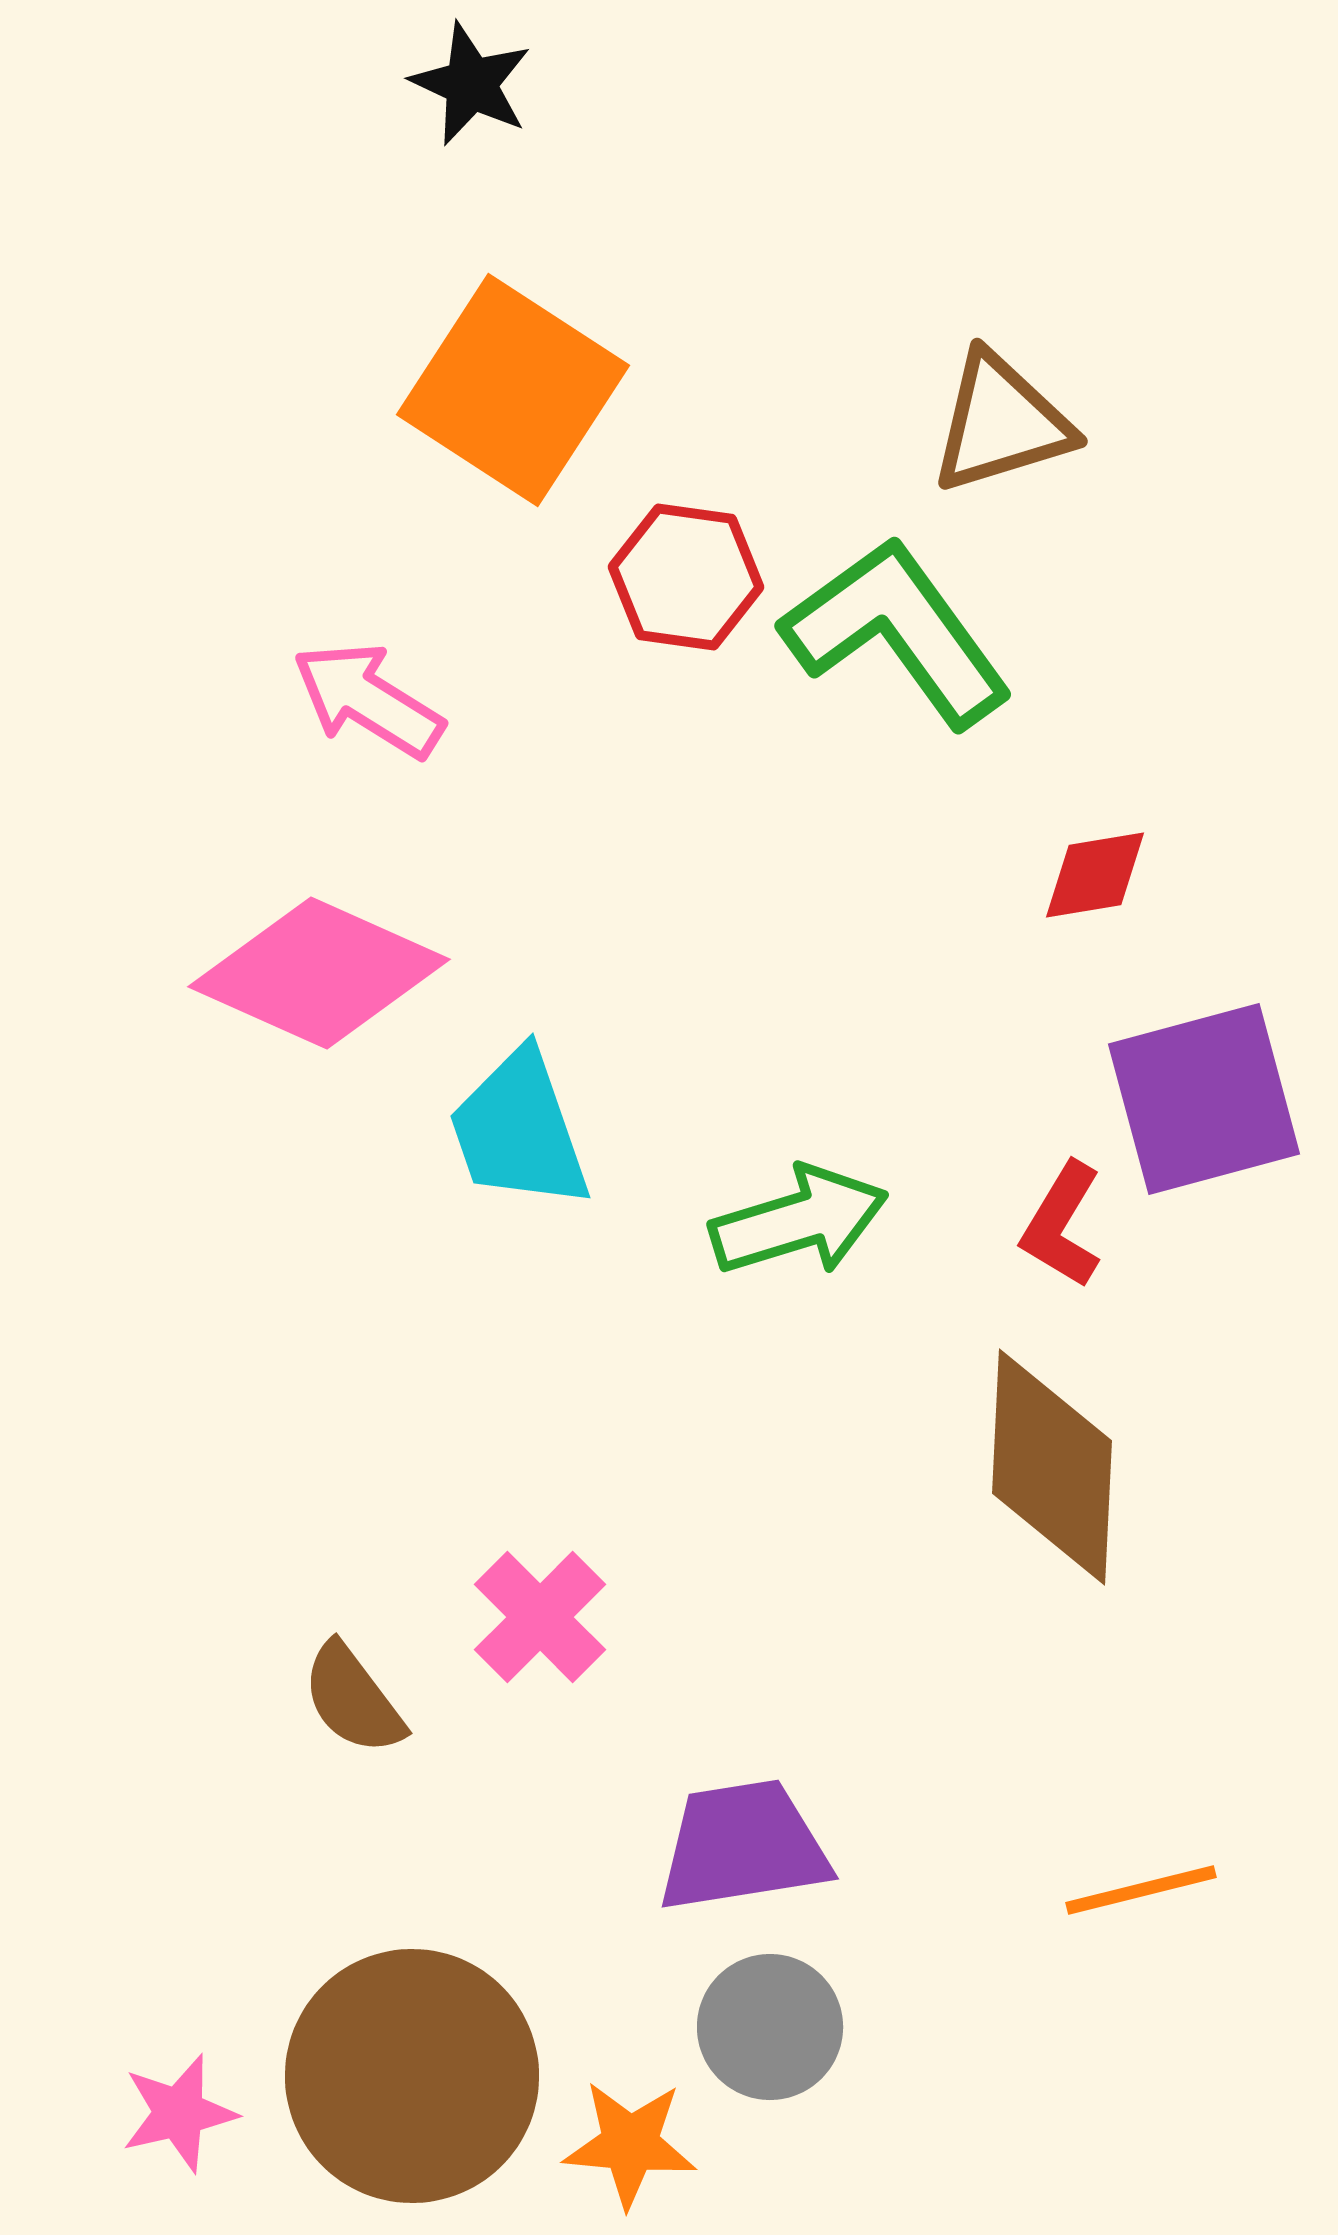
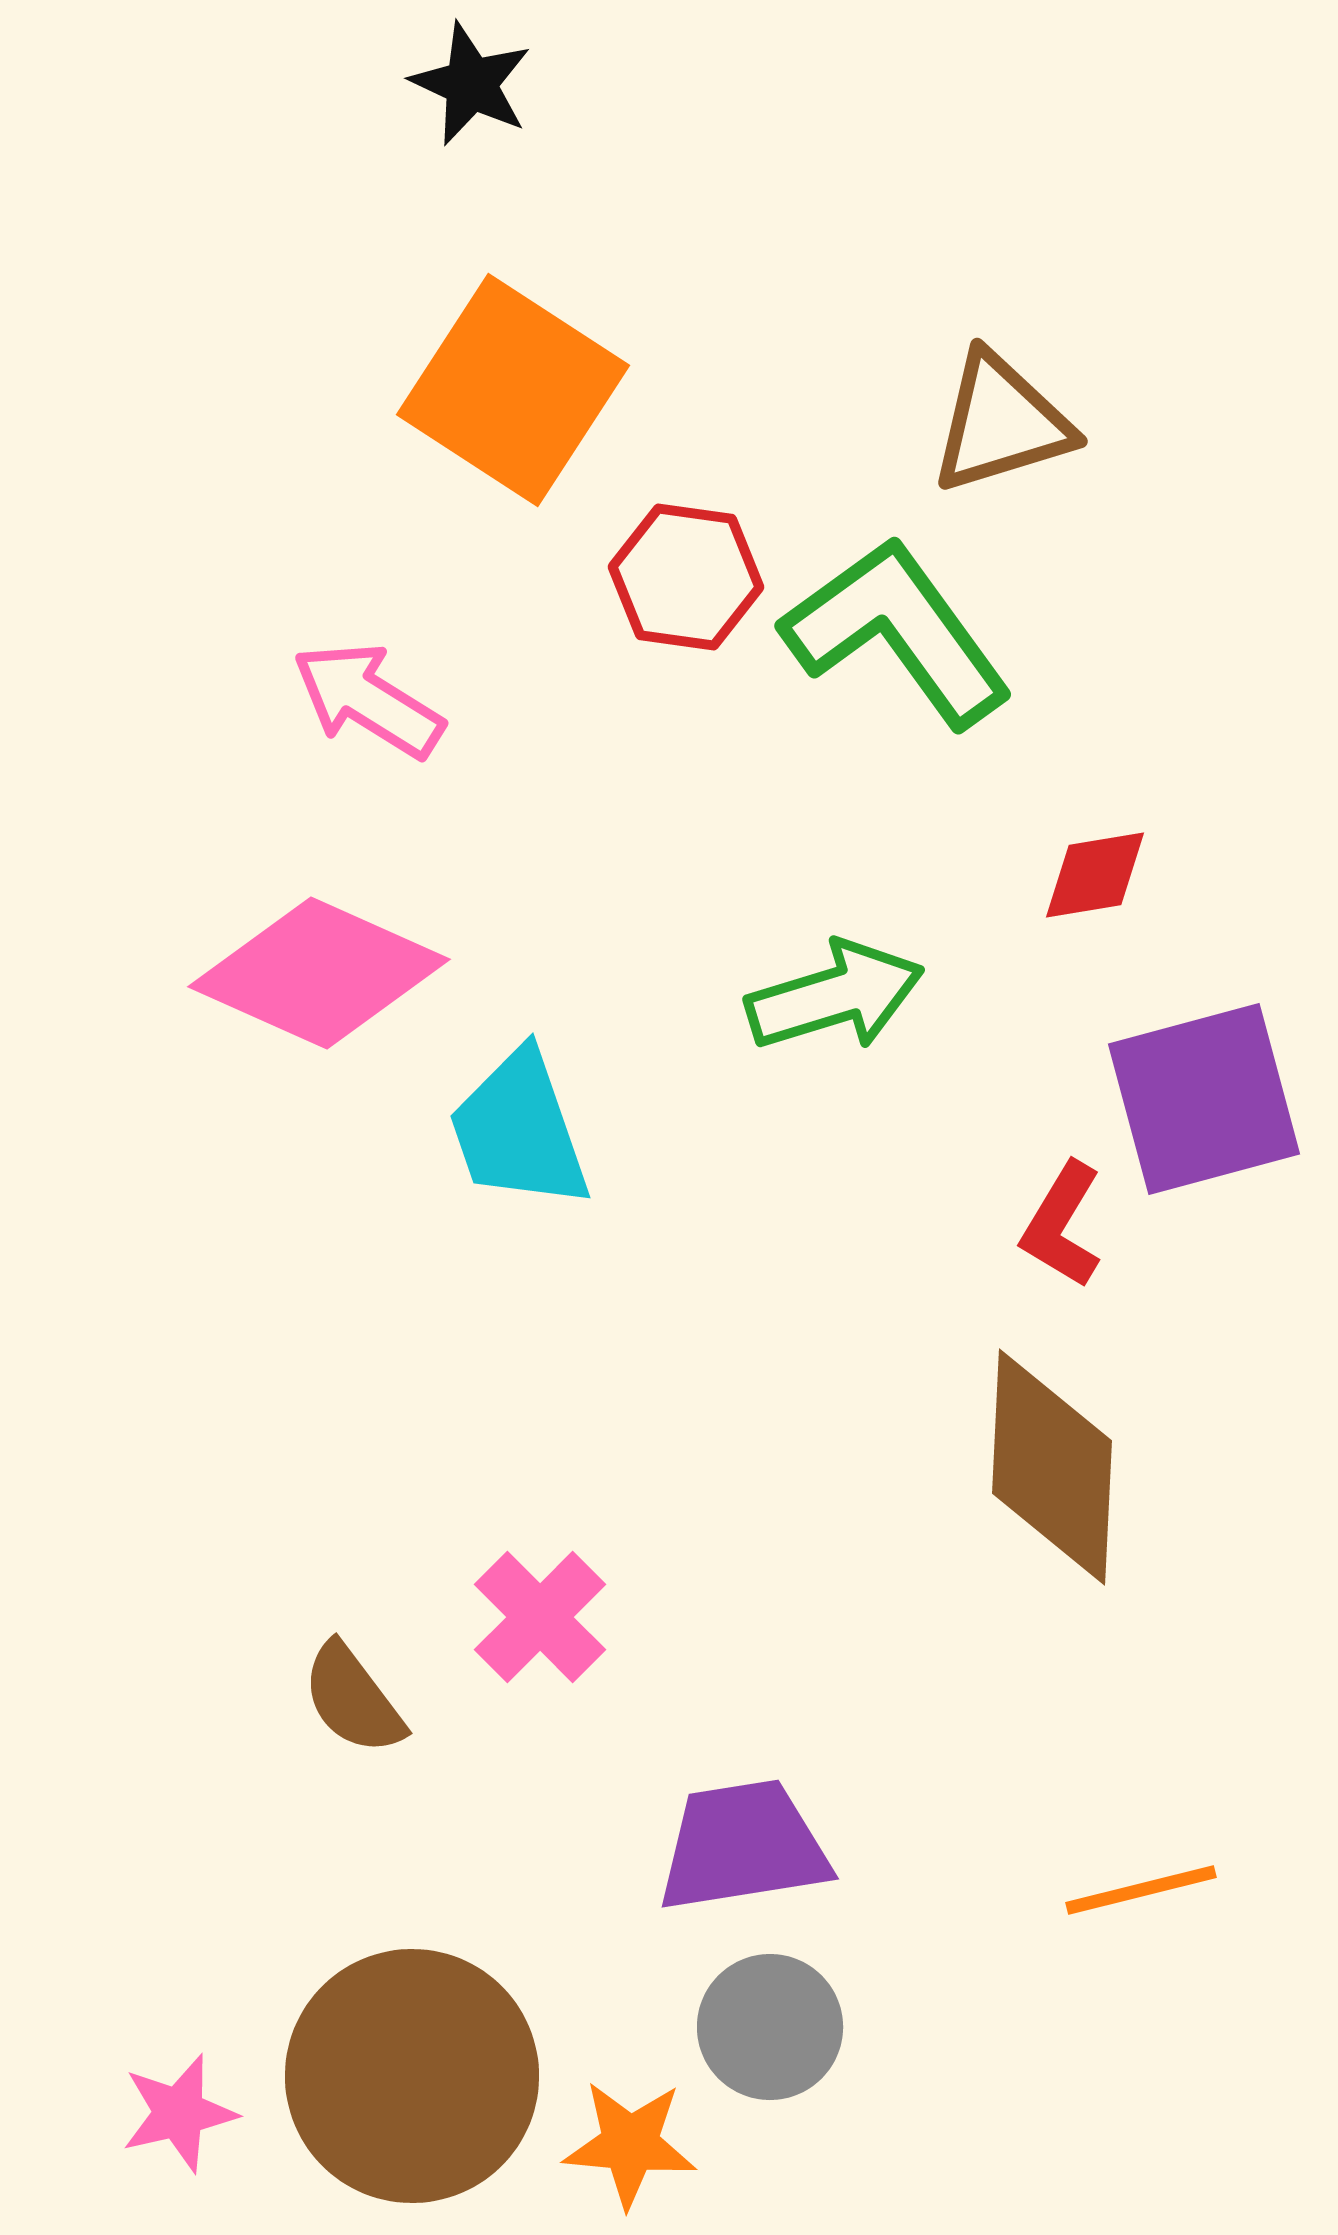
green arrow: moved 36 px right, 225 px up
